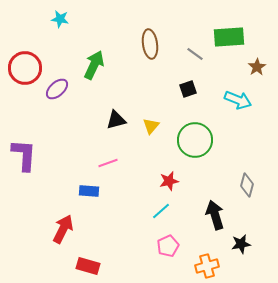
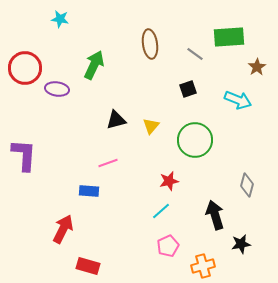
purple ellipse: rotated 50 degrees clockwise
orange cross: moved 4 px left
